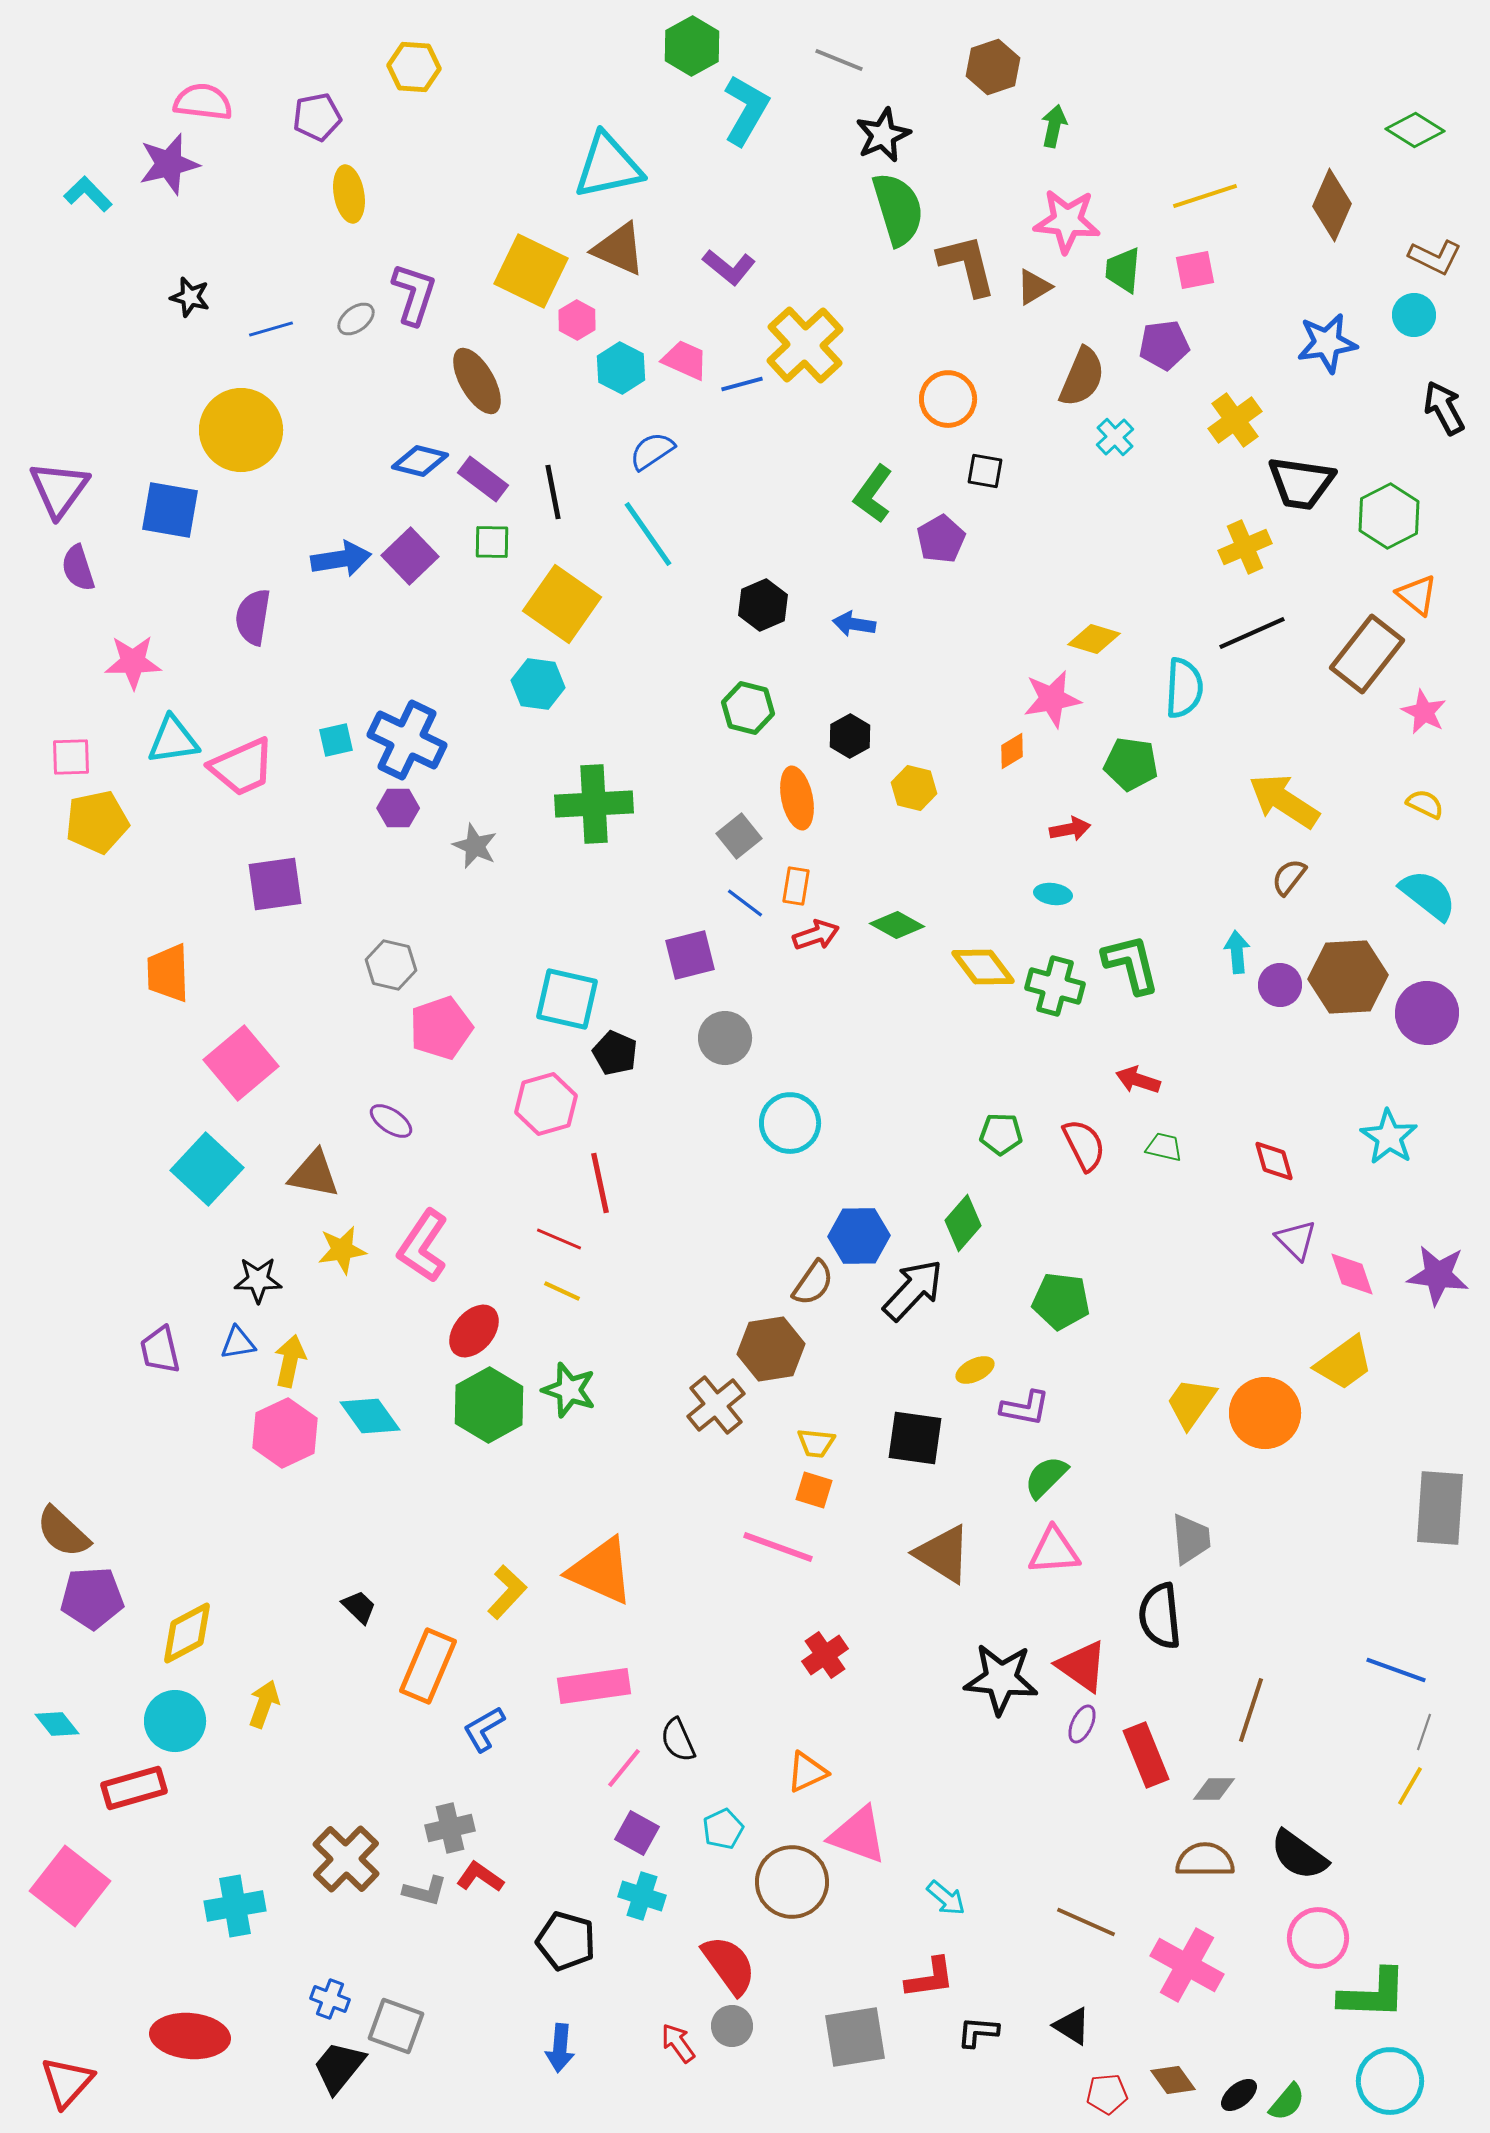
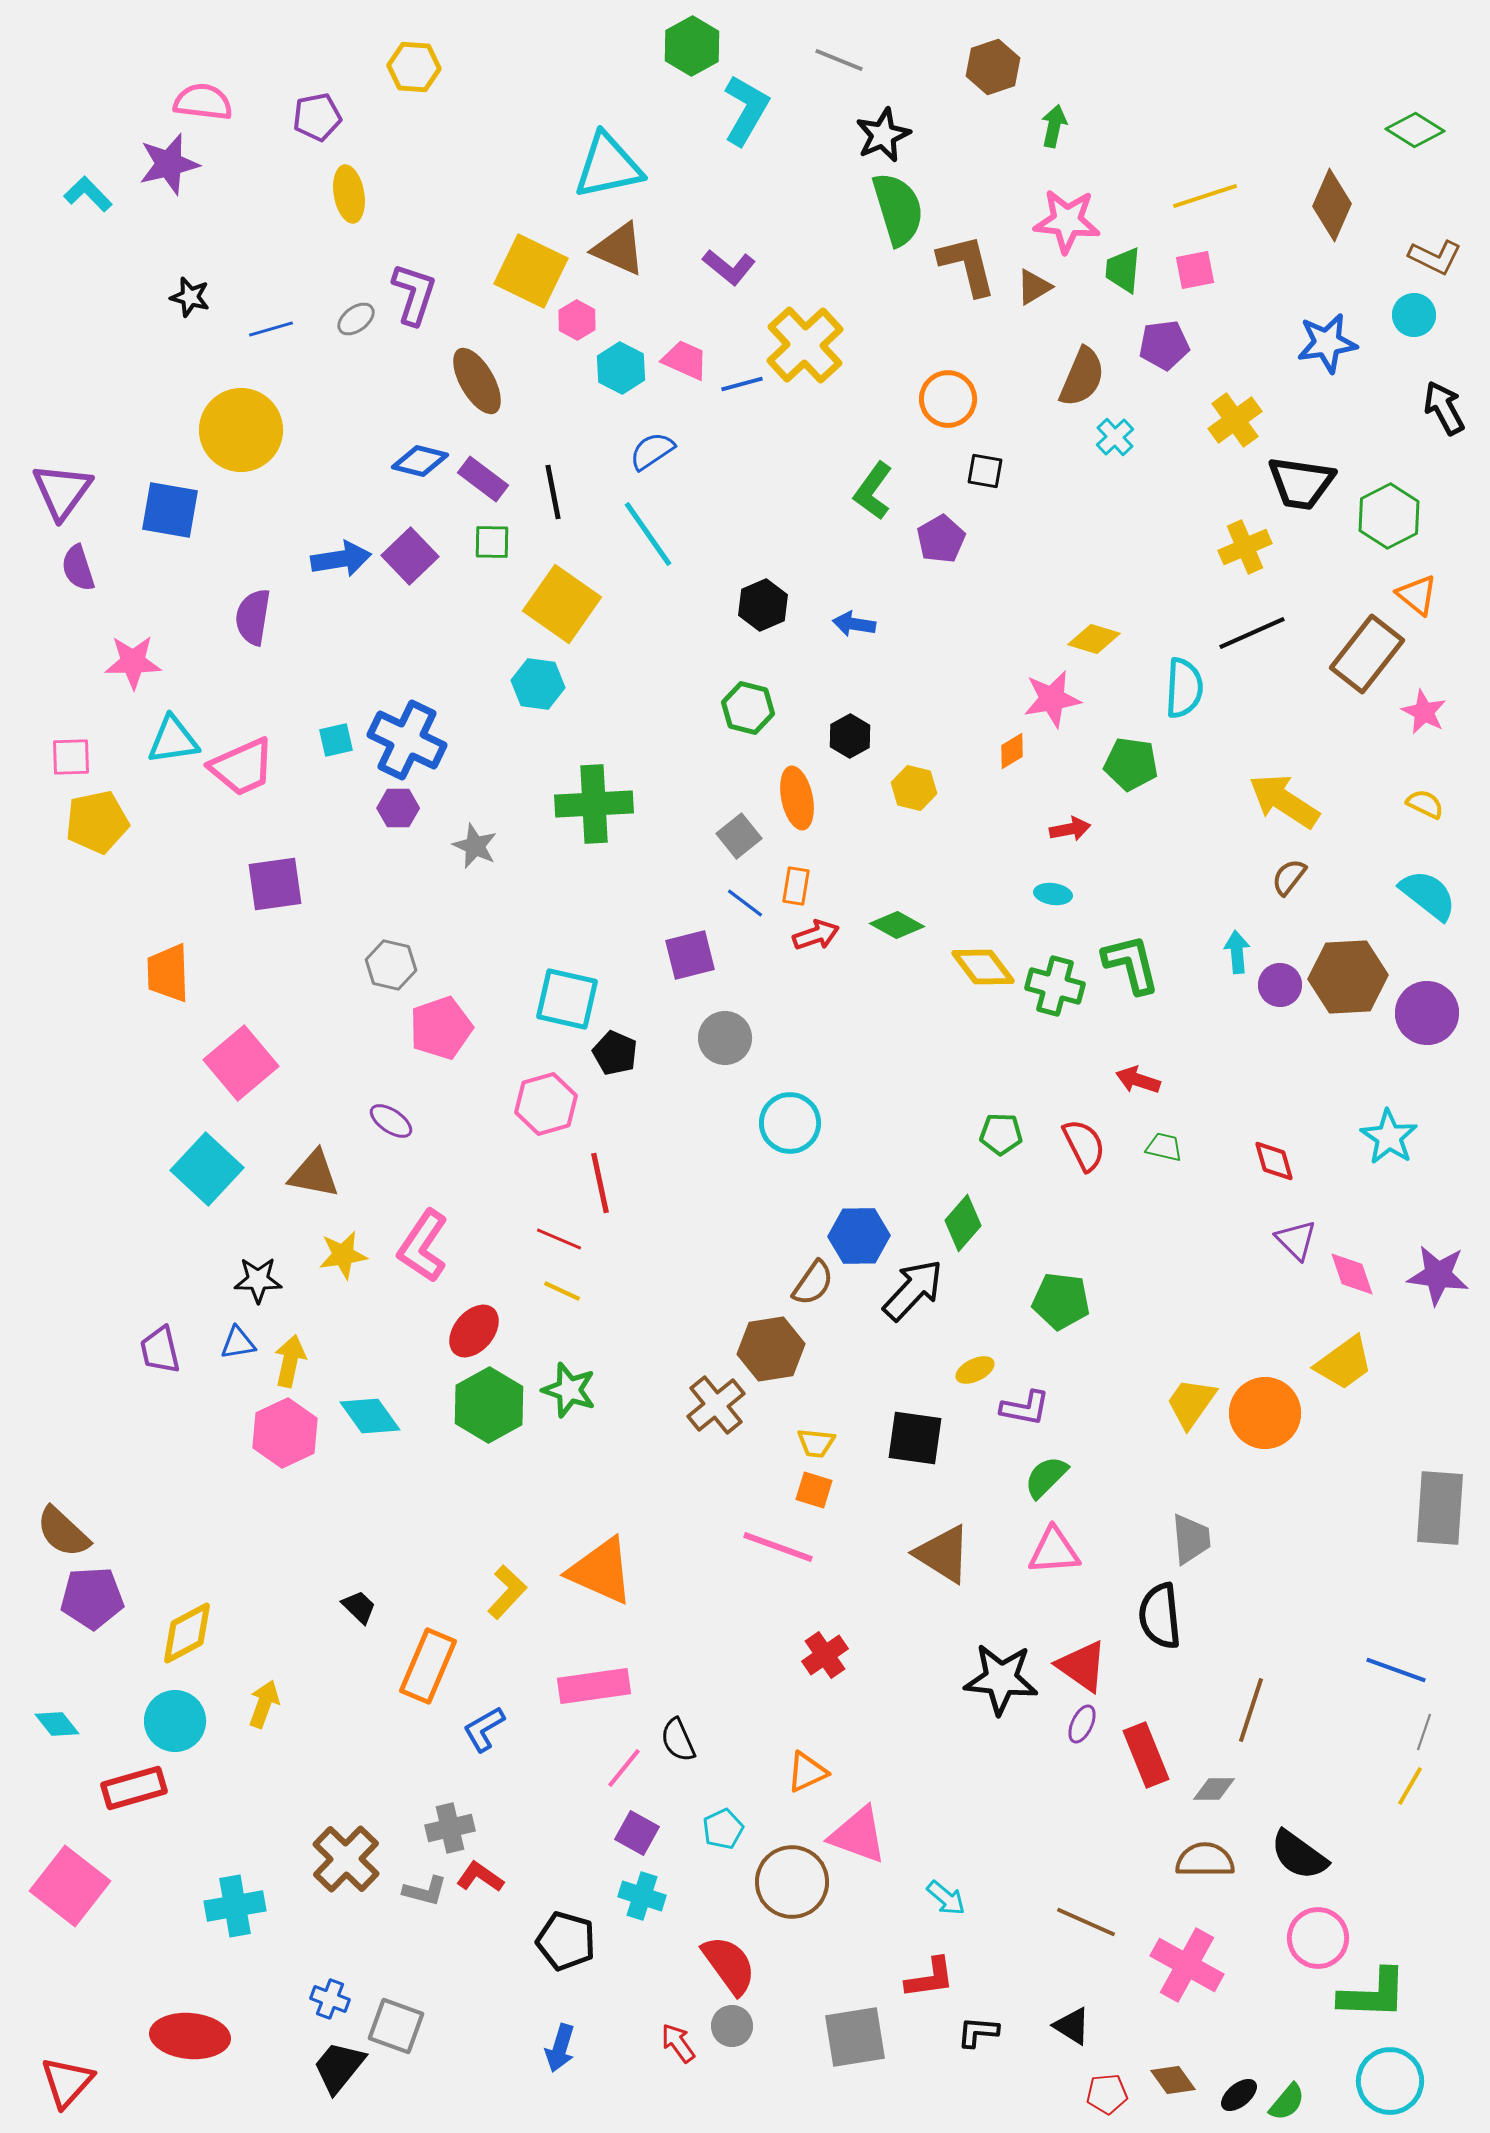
purple triangle at (59, 489): moved 3 px right, 2 px down
green L-shape at (873, 494): moved 3 px up
yellow star at (342, 1250): moved 1 px right, 5 px down
blue arrow at (560, 2048): rotated 12 degrees clockwise
